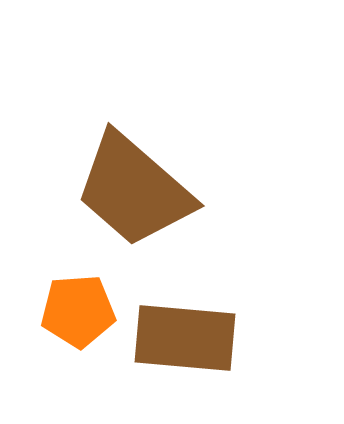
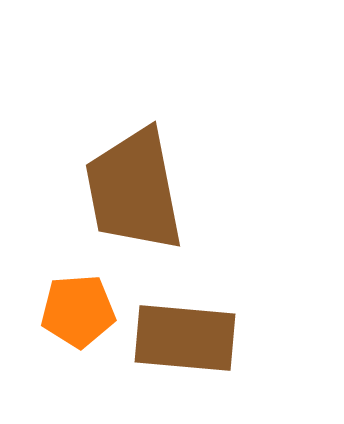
brown trapezoid: rotated 38 degrees clockwise
